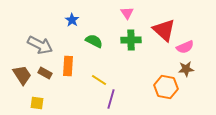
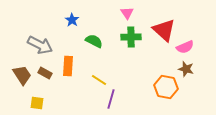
green cross: moved 3 px up
brown star: rotated 21 degrees clockwise
